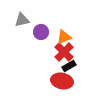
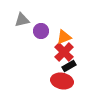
purple circle: moved 1 px up
